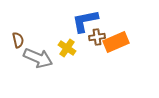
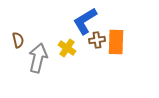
blue L-shape: rotated 20 degrees counterclockwise
brown cross: moved 3 px down
orange rectangle: rotated 65 degrees counterclockwise
gray arrow: rotated 100 degrees counterclockwise
